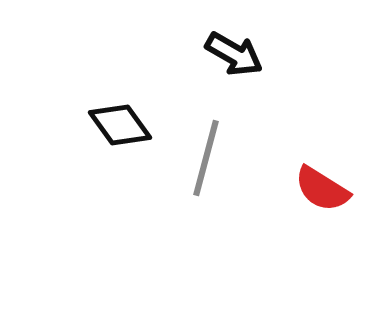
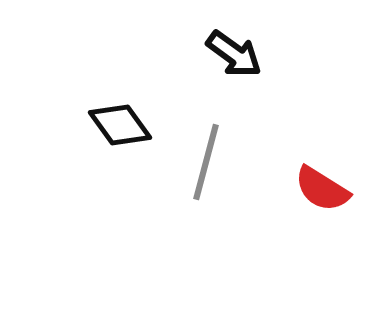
black arrow: rotated 6 degrees clockwise
gray line: moved 4 px down
